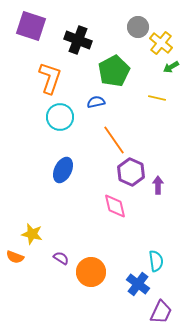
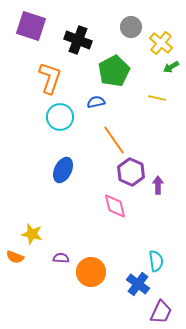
gray circle: moved 7 px left
purple semicircle: rotated 28 degrees counterclockwise
